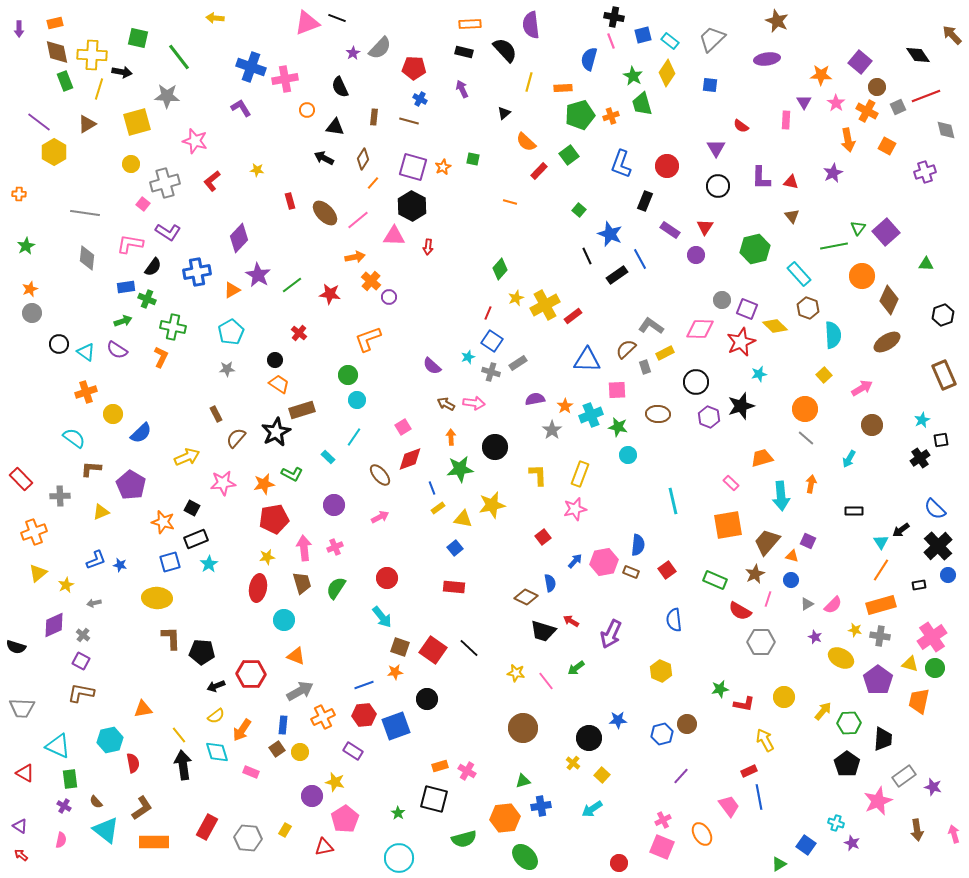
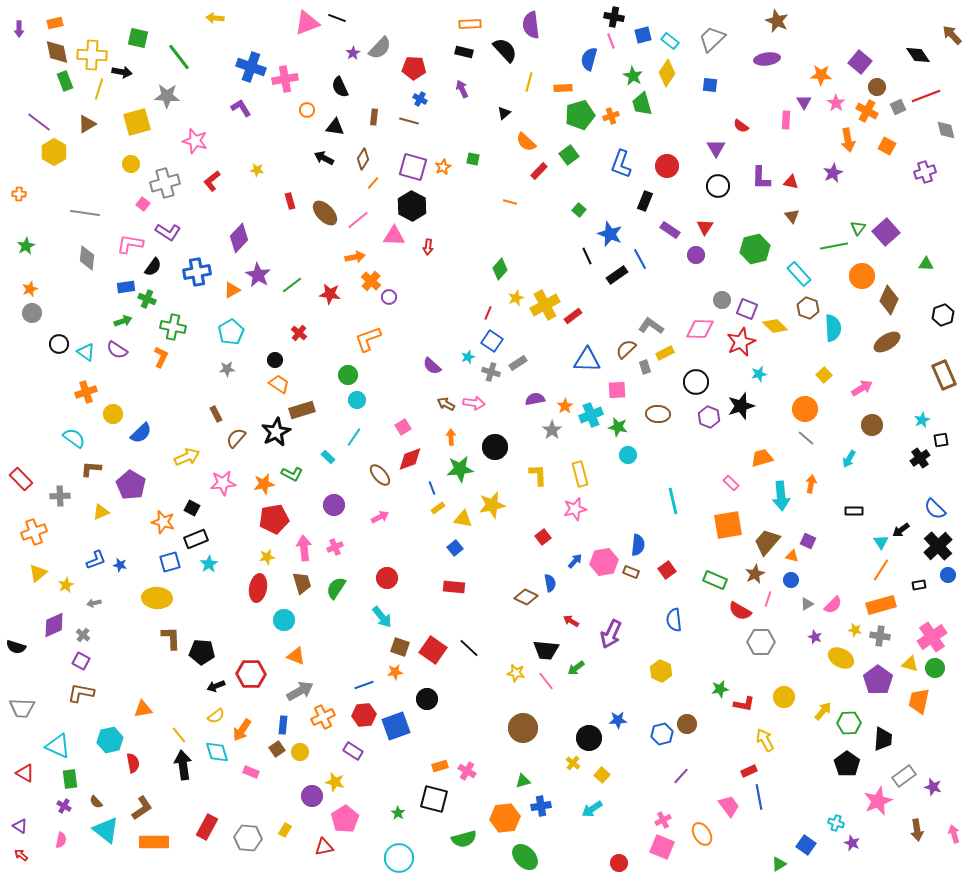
cyan semicircle at (833, 335): moved 7 px up
yellow rectangle at (580, 474): rotated 35 degrees counterclockwise
black trapezoid at (543, 631): moved 3 px right, 19 px down; rotated 12 degrees counterclockwise
